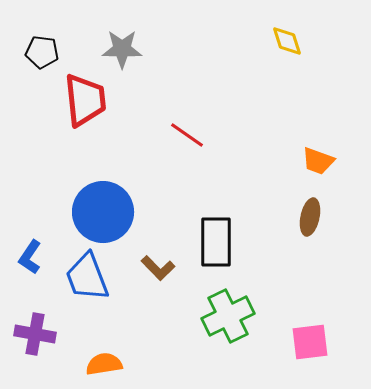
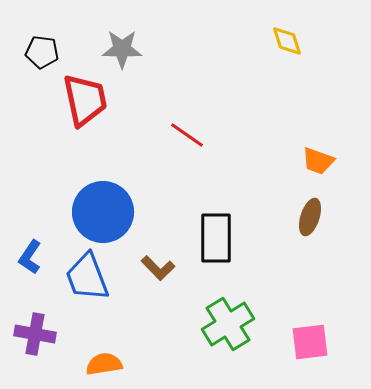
red trapezoid: rotated 6 degrees counterclockwise
brown ellipse: rotated 6 degrees clockwise
black rectangle: moved 4 px up
green cross: moved 8 px down; rotated 6 degrees counterclockwise
